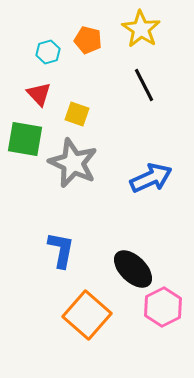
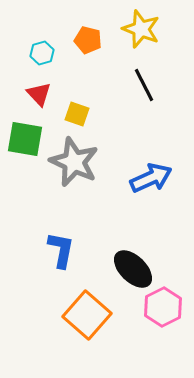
yellow star: rotated 12 degrees counterclockwise
cyan hexagon: moved 6 px left, 1 px down
gray star: moved 1 px right, 1 px up
